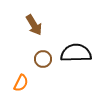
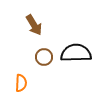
brown circle: moved 1 px right, 2 px up
orange semicircle: rotated 24 degrees counterclockwise
